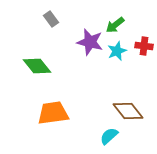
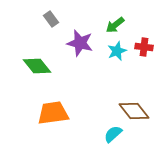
purple star: moved 10 px left, 1 px down
red cross: moved 1 px down
brown diamond: moved 6 px right
cyan semicircle: moved 4 px right, 2 px up
